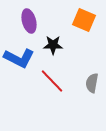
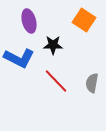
orange square: rotated 10 degrees clockwise
red line: moved 4 px right
